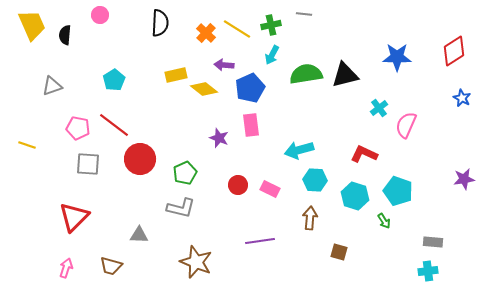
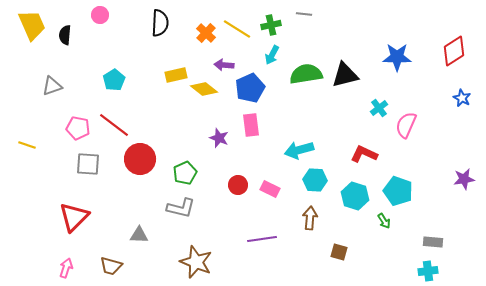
purple line at (260, 241): moved 2 px right, 2 px up
